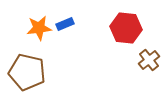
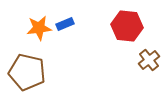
red hexagon: moved 1 px right, 2 px up
